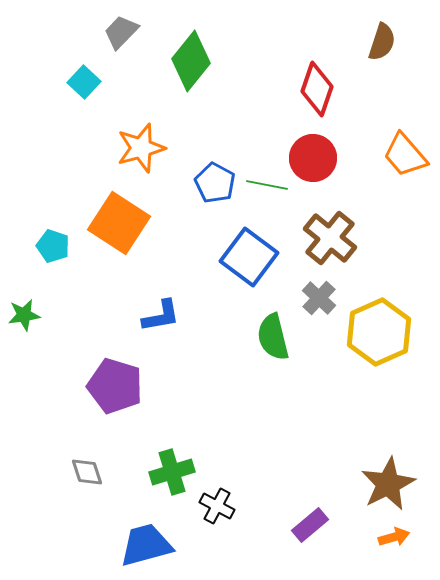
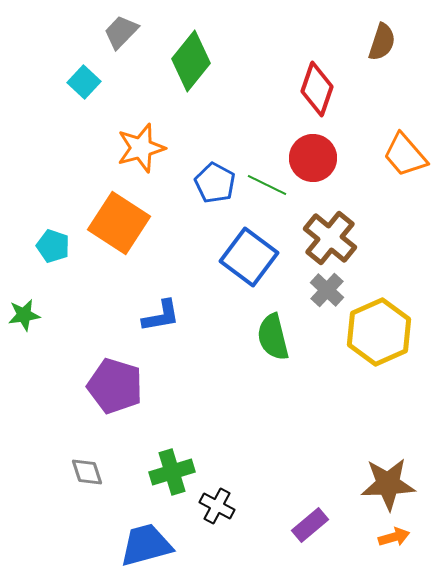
green line: rotated 15 degrees clockwise
gray cross: moved 8 px right, 8 px up
brown star: rotated 24 degrees clockwise
